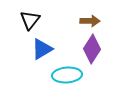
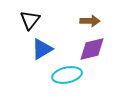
purple diamond: rotated 44 degrees clockwise
cyan ellipse: rotated 8 degrees counterclockwise
